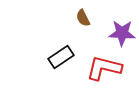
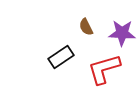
brown semicircle: moved 3 px right, 9 px down
red L-shape: moved 1 px down; rotated 30 degrees counterclockwise
